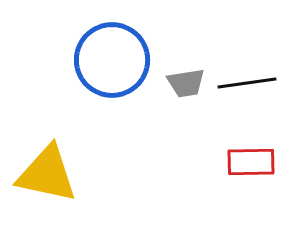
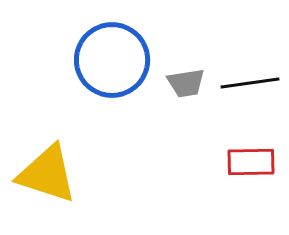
black line: moved 3 px right
yellow triangle: rotated 6 degrees clockwise
